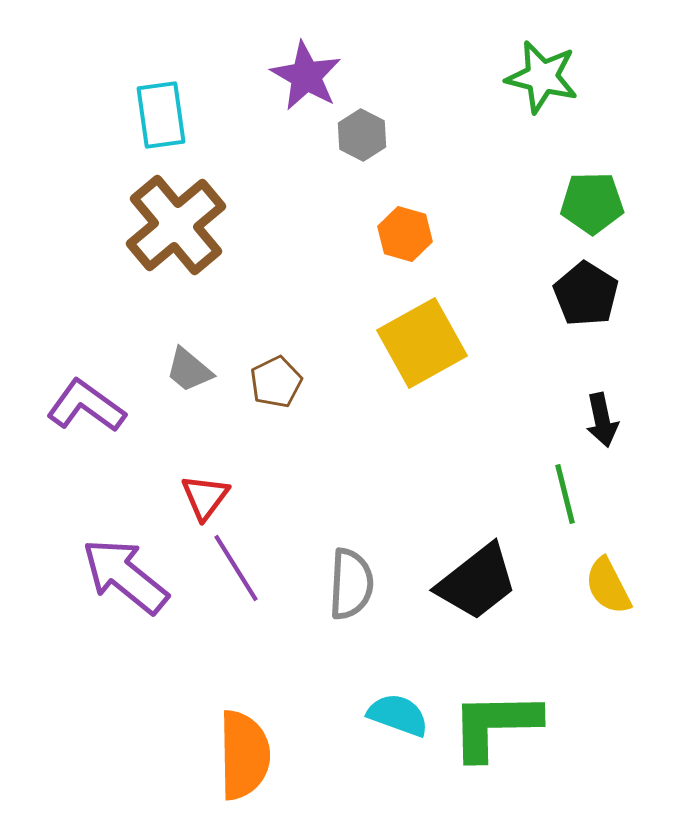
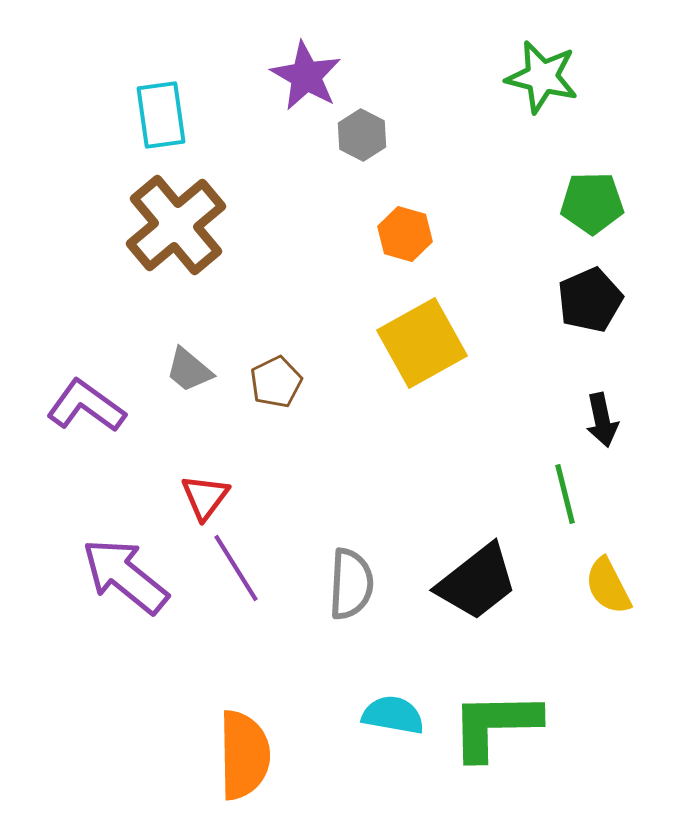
black pentagon: moved 4 px right, 6 px down; rotated 16 degrees clockwise
cyan semicircle: moved 5 px left; rotated 10 degrees counterclockwise
